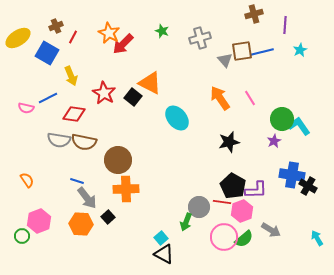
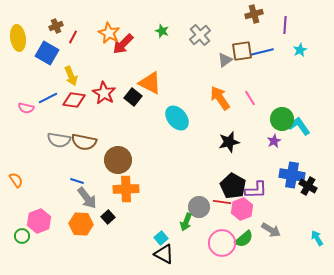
yellow ellipse at (18, 38): rotated 65 degrees counterclockwise
gray cross at (200, 38): moved 3 px up; rotated 25 degrees counterclockwise
gray triangle at (225, 60): rotated 35 degrees clockwise
red diamond at (74, 114): moved 14 px up
orange semicircle at (27, 180): moved 11 px left
pink hexagon at (242, 211): moved 2 px up
pink circle at (224, 237): moved 2 px left, 6 px down
